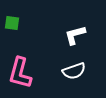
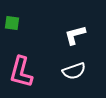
pink L-shape: moved 1 px right, 1 px up
